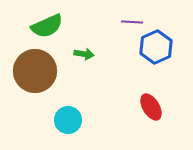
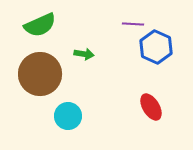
purple line: moved 1 px right, 2 px down
green semicircle: moved 7 px left, 1 px up
blue hexagon: rotated 12 degrees counterclockwise
brown circle: moved 5 px right, 3 px down
cyan circle: moved 4 px up
